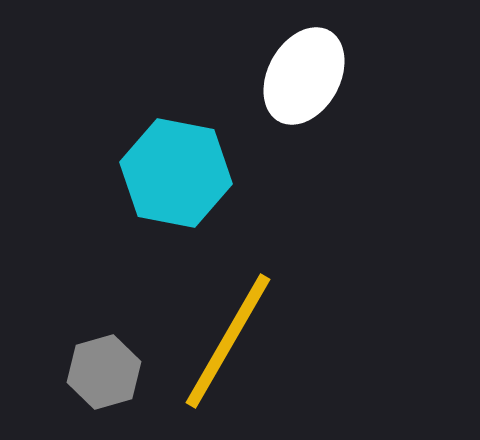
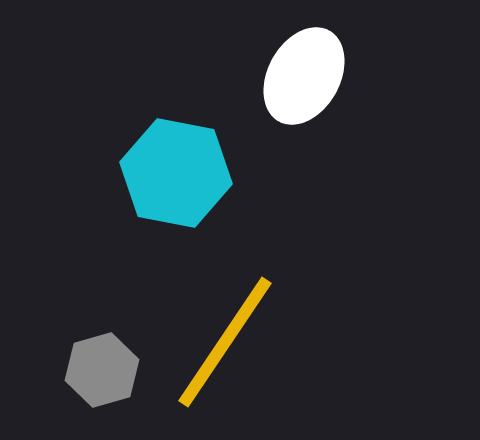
yellow line: moved 3 px left, 1 px down; rotated 4 degrees clockwise
gray hexagon: moved 2 px left, 2 px up
